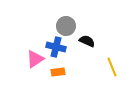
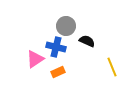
orange rectangle: rotated 16 degrees counterclockwise
